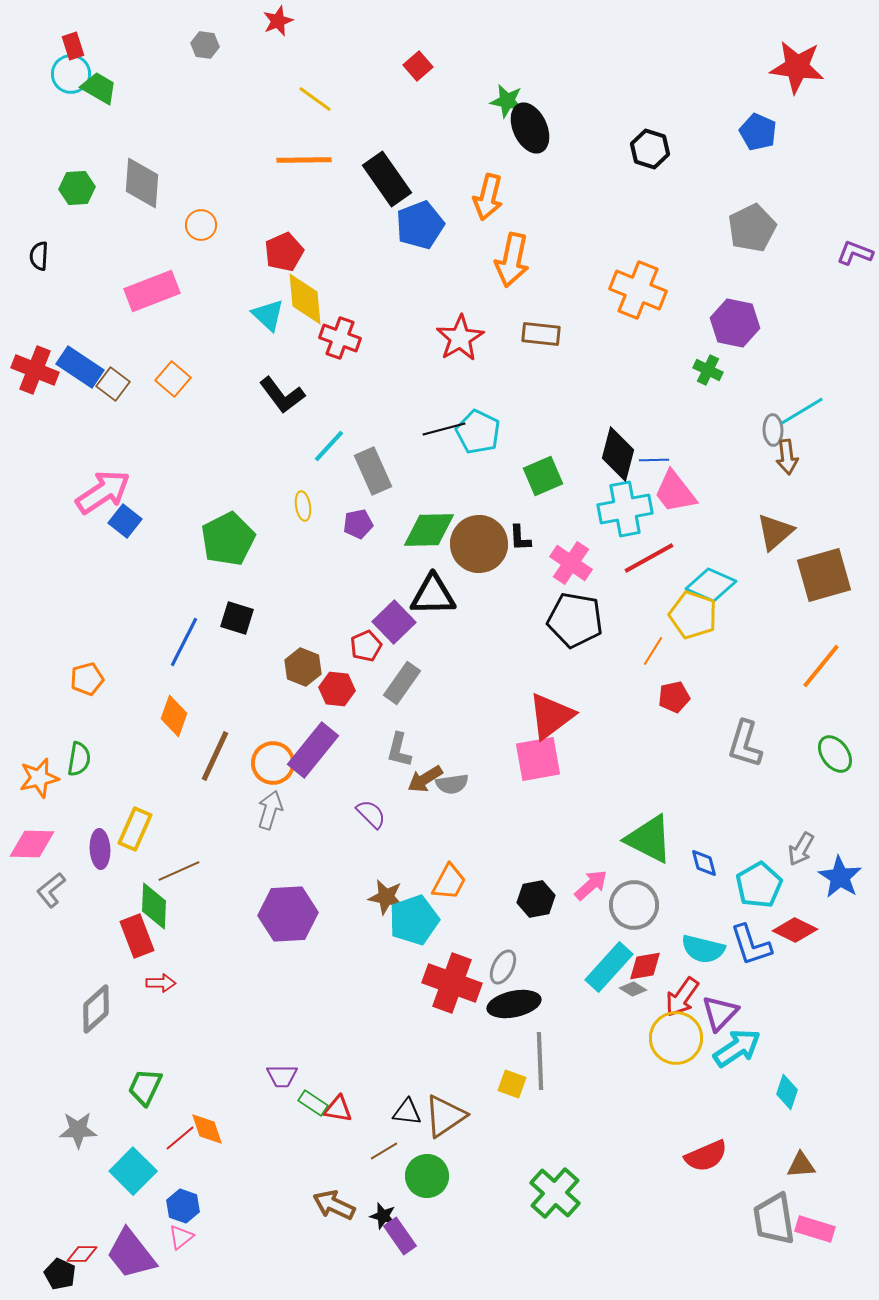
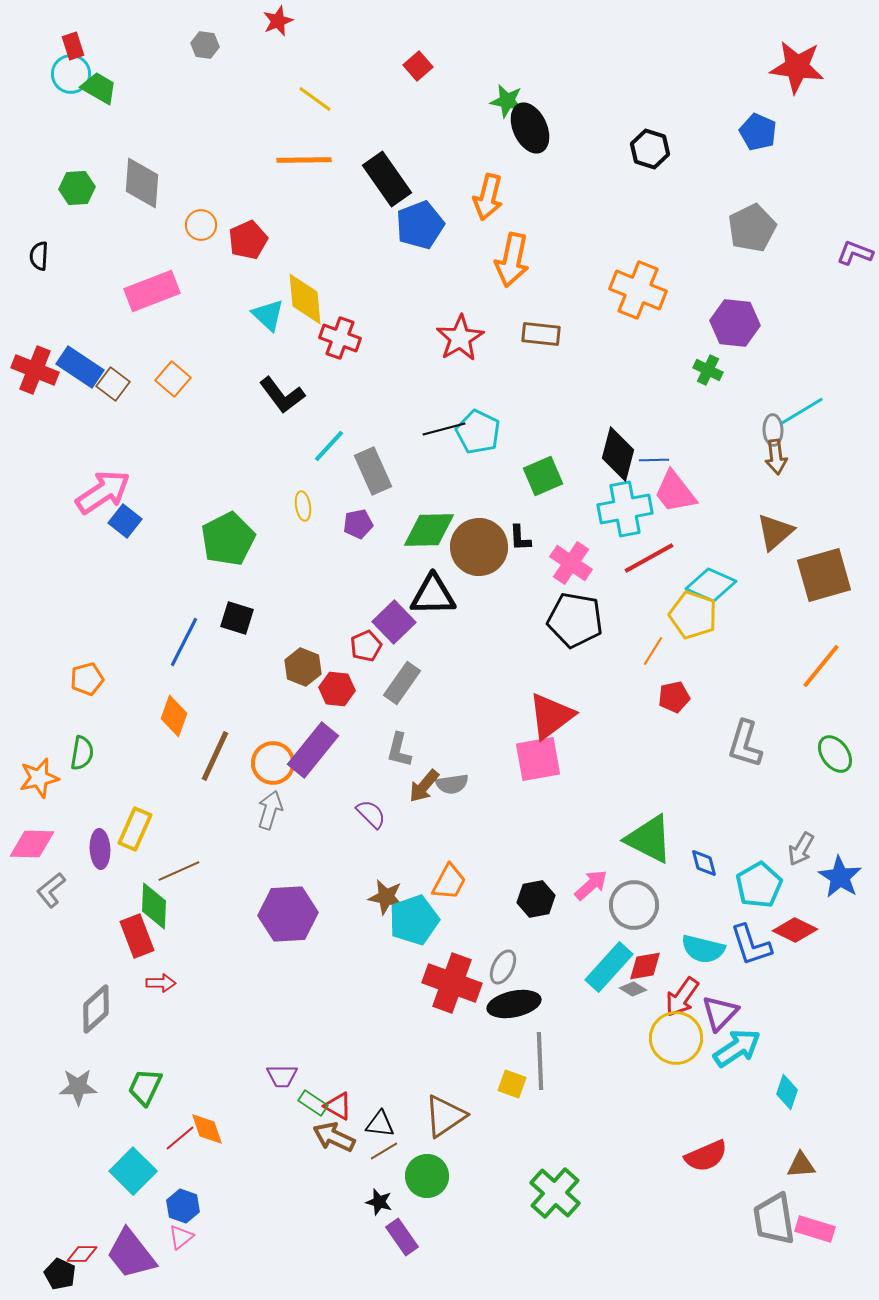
red pentagon at (284, 252): moved 36 px left, 12 px up
purple hexagon at (735, 323): rotated 6 degrees counterclockwise
brown arrow at (787, 457): moved 11 px left
brown circle at (479, 544): moved 3 px down
green semicircle at (79, 759): moved 3 px right, 6 px up
brown arrow at (425, 779): moved 1 px left, 7 px down; rotated 18 degrees counterclockwise
red triangle at (338, 1109): moved 3 px up; rotated 20 degrees clockwise
black triangle at (407, 1112): moved 27 px left, 12 px down
gray star at (78, 1130): moved 43 px up
brown arrow at (334, 1205): moved 68 px up
black star at (383, 1216): moved 4 px left, 14 px up
purple rectangle at (400, 1236): moved 2 px right, 1 px down
